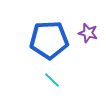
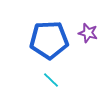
cyan line: moved 1 px left
